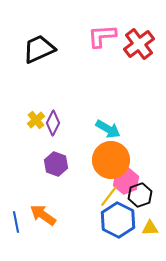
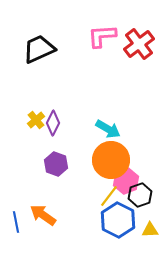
yellow triangle: moved 2 px down
